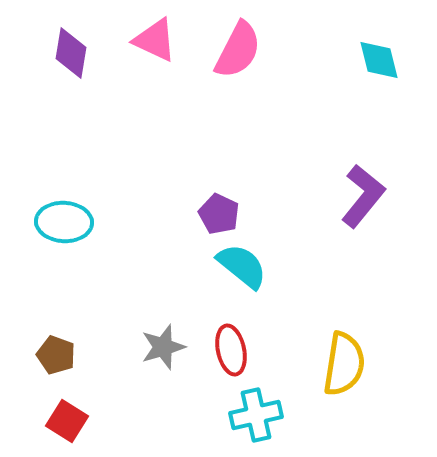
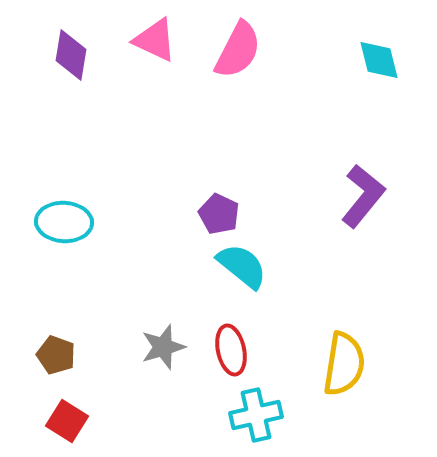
purple diamond: moved 2 px down
